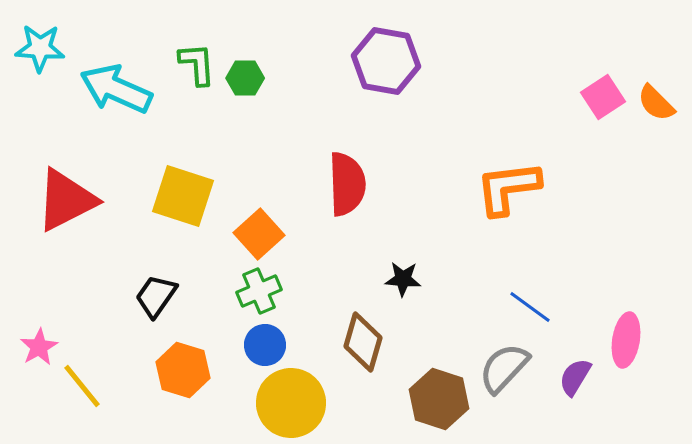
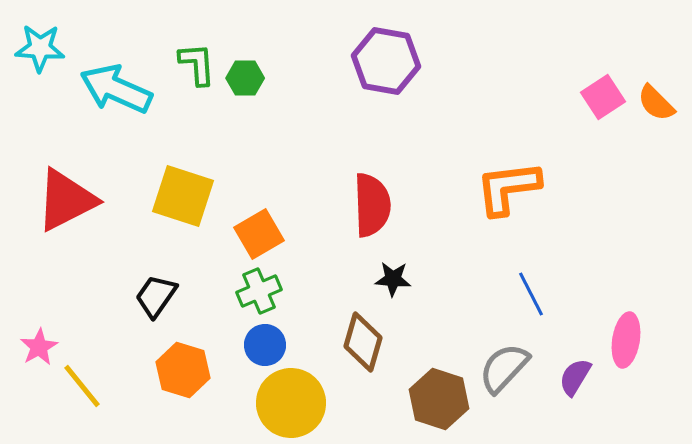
red semicircle: moved 25 px right, 21 px down
orange square: rotated 12 degrees clockwise
black star: moved 10 px left
blue line: moved 1 px right, 13 px up; rotated 27 degrees clockwise
